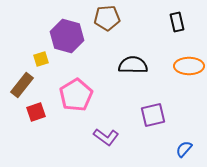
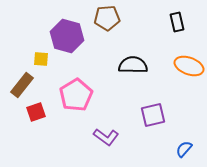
yellow square: rotated 21 degrees clockwise
orange ellipse: rotated 20 degrees clockwise
